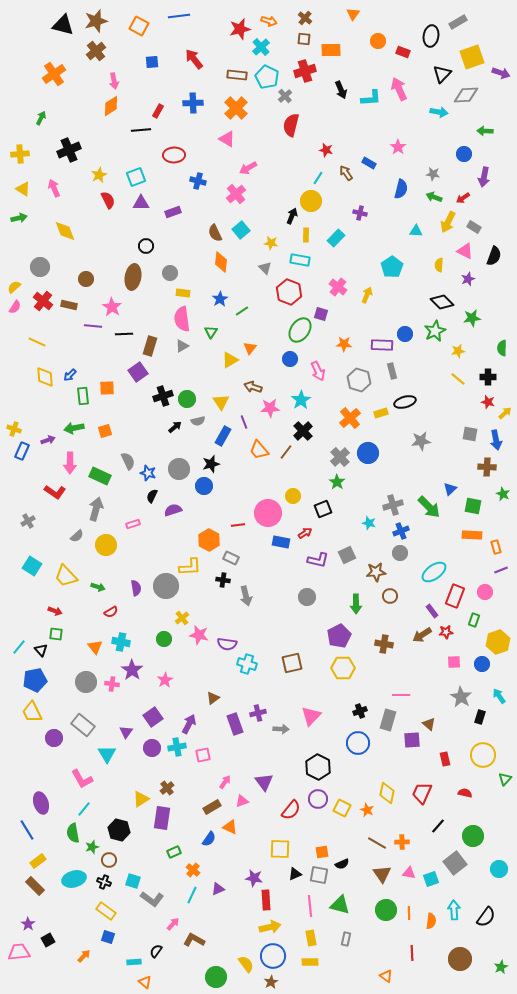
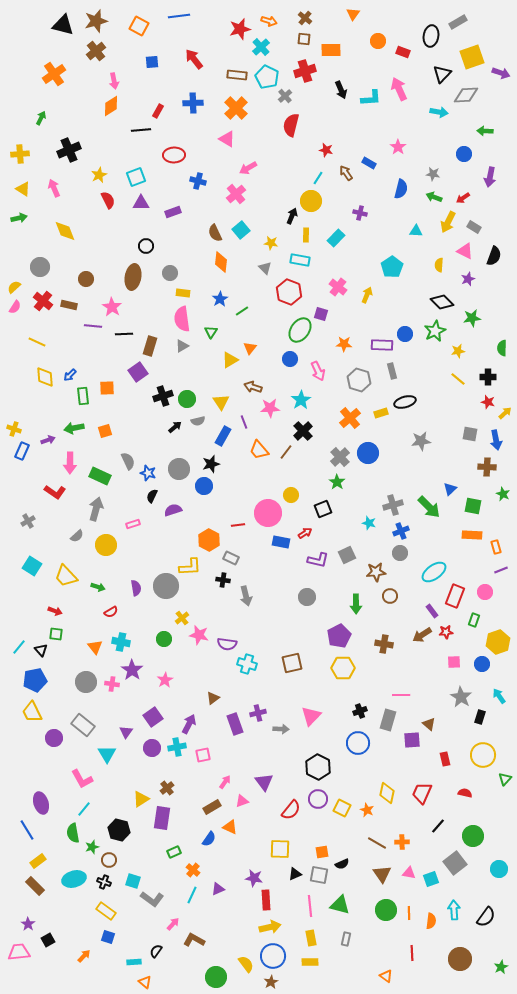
purple arrow at (484, 177): moved 6 px right
yellow circle at (293, 496): moved 2 px left, 1 px up
